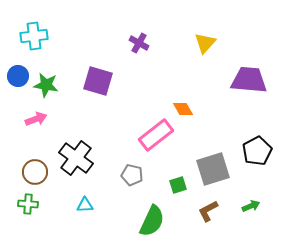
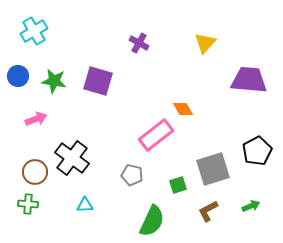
cyan cross: moved 5 px up; rotated 24 degrees counterclockwise
green star: moved 8 px right, 4 px up
black cross: moved 4 px left
